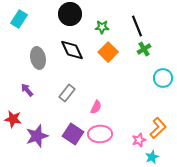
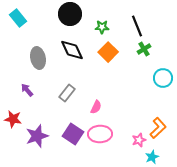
cyan rectangle: moved 1 px left, 1 px up; rotated 72 degrees counterclockwise
